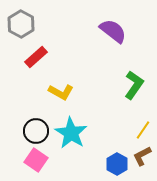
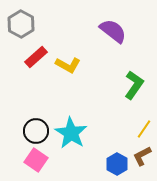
yellow L-shape: moved 7 px right, 27 px up
yellow line: moved 1 px right, 1 px up
